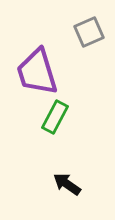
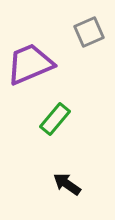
purple trapezoid: moved 7 px left, 8 px up; rotated 84 degrees clockwise
green rectangle: moved 2 px down; rotated 12 degrees clockwise
